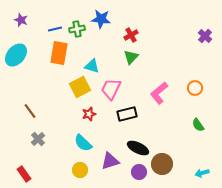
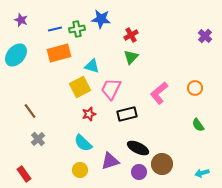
orange rectangle: rotated 65 degrees clockwise
